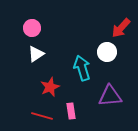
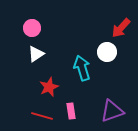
red star: moved 1 px left
purple triangle: moved 2 px right, 15 px down; rotated 15 degrees counterclockwise
